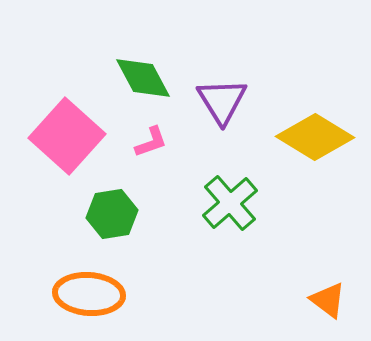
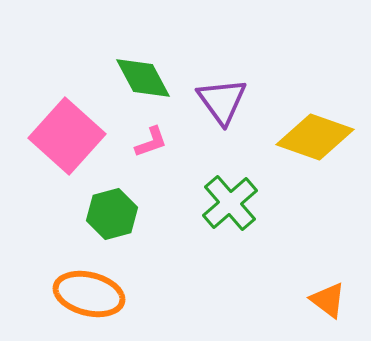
purple triangle: rotated 4 degrees counterclockwise
yellow diamond: rotated 12 degrees counterclockwise
green hexagon: rotated 6 degrees counterclockwise
orange ellipse: rotated 10 degrees clockwise
